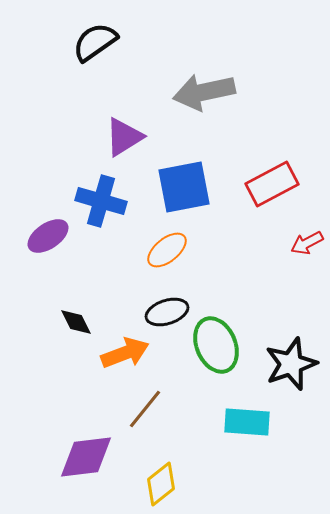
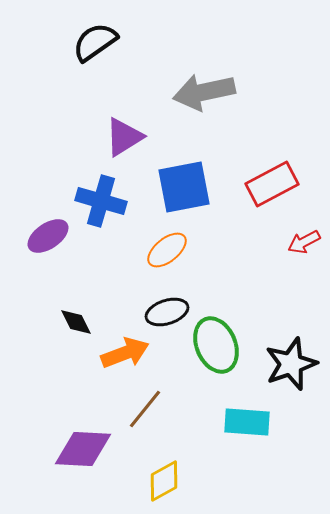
red arrow: moved 3 px left, 1 px up
purple diamond: moved 3 px left, 8 px up; rotated 10 degrees clockwise
yellow diamond: moved 3 px right, 3 px up; rotated 9 degrees clockwise
